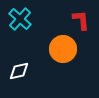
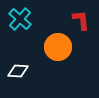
orange circle: moved 5 px left, 2 px up
white diamond: moved 1 px left; rotated 15 degrees clockwise
